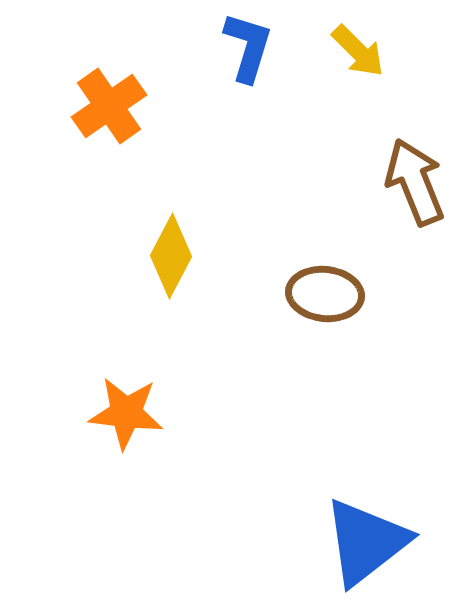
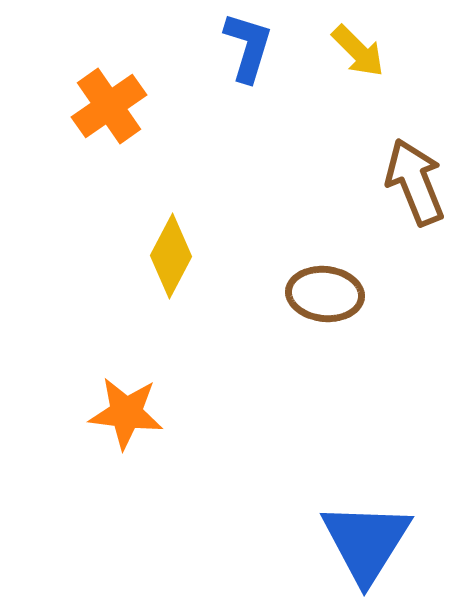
blue triangle: rotated 20 degrees counterclockwise
